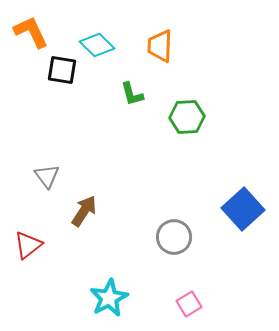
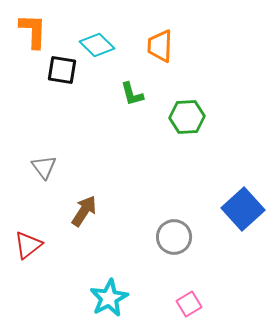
orange L-shape: moved 2 px right, 1 px up; rotated 27 degrees clockwise
gray triangle: moved 3 px left, 9 px up
